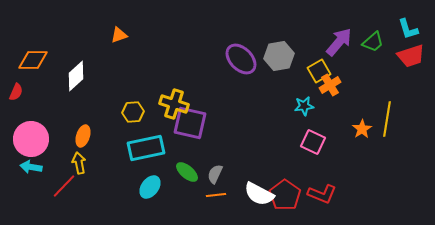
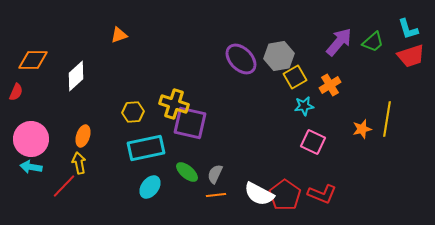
yellow square: moved 24 px left, 6 px down
orange star: rotated 18 degrees clockwise
